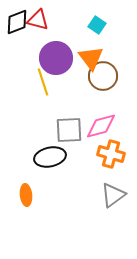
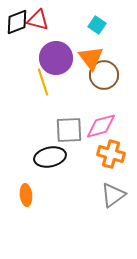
brown circle: moved 1 px right, 1 px up
